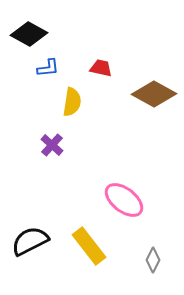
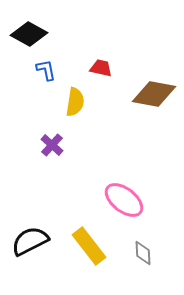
blue L-shape: moved 2 px left, 2 px down; rotated 95 degrees counterclockwise
brown diamond: rotated 18 degrees counterclockwise
yellow semicircle: moved 3 px right
gray diamond: moved 10 px left, 7 px up; rotated 30 degrees counterclockwise
